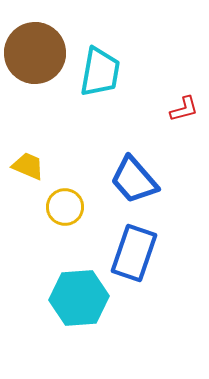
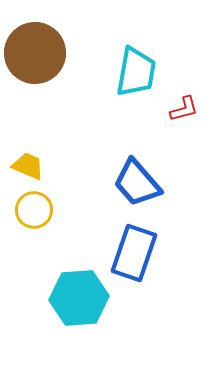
cyan trapezoid: moved 36 px right
blue trapezoid: moved 3 px right, 3 px down
yellow circle: moved 31 px left, 3 px down
